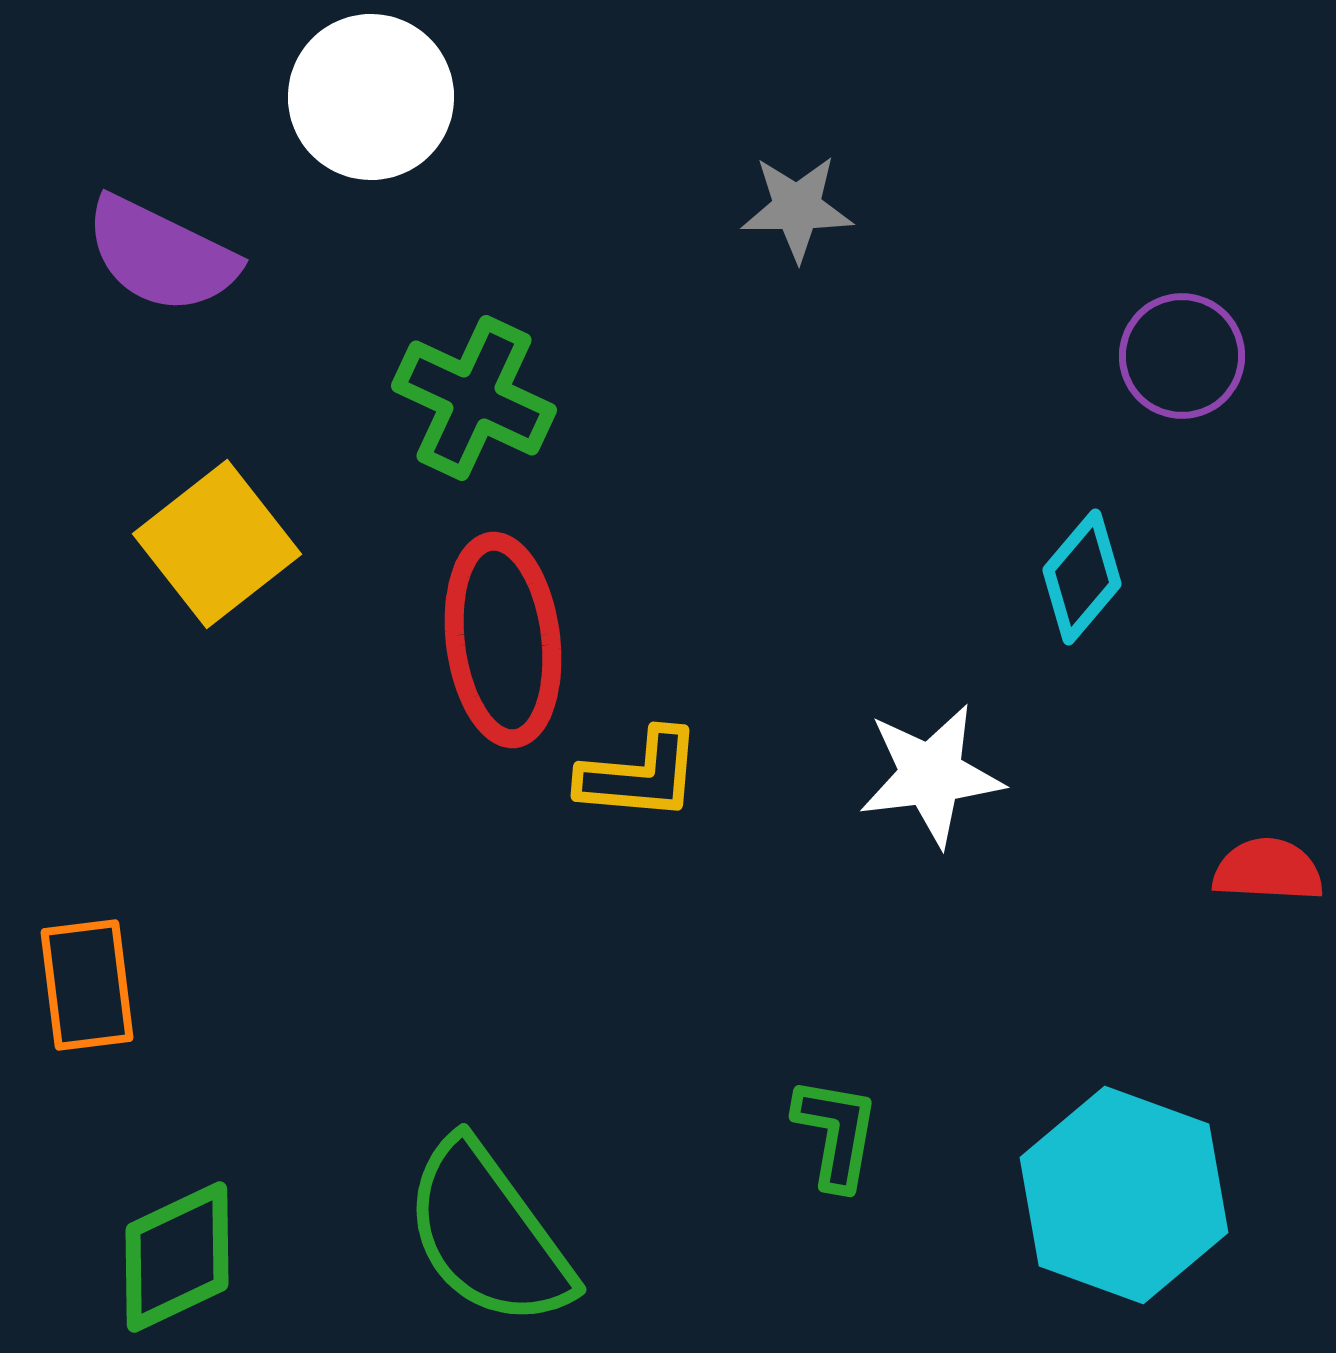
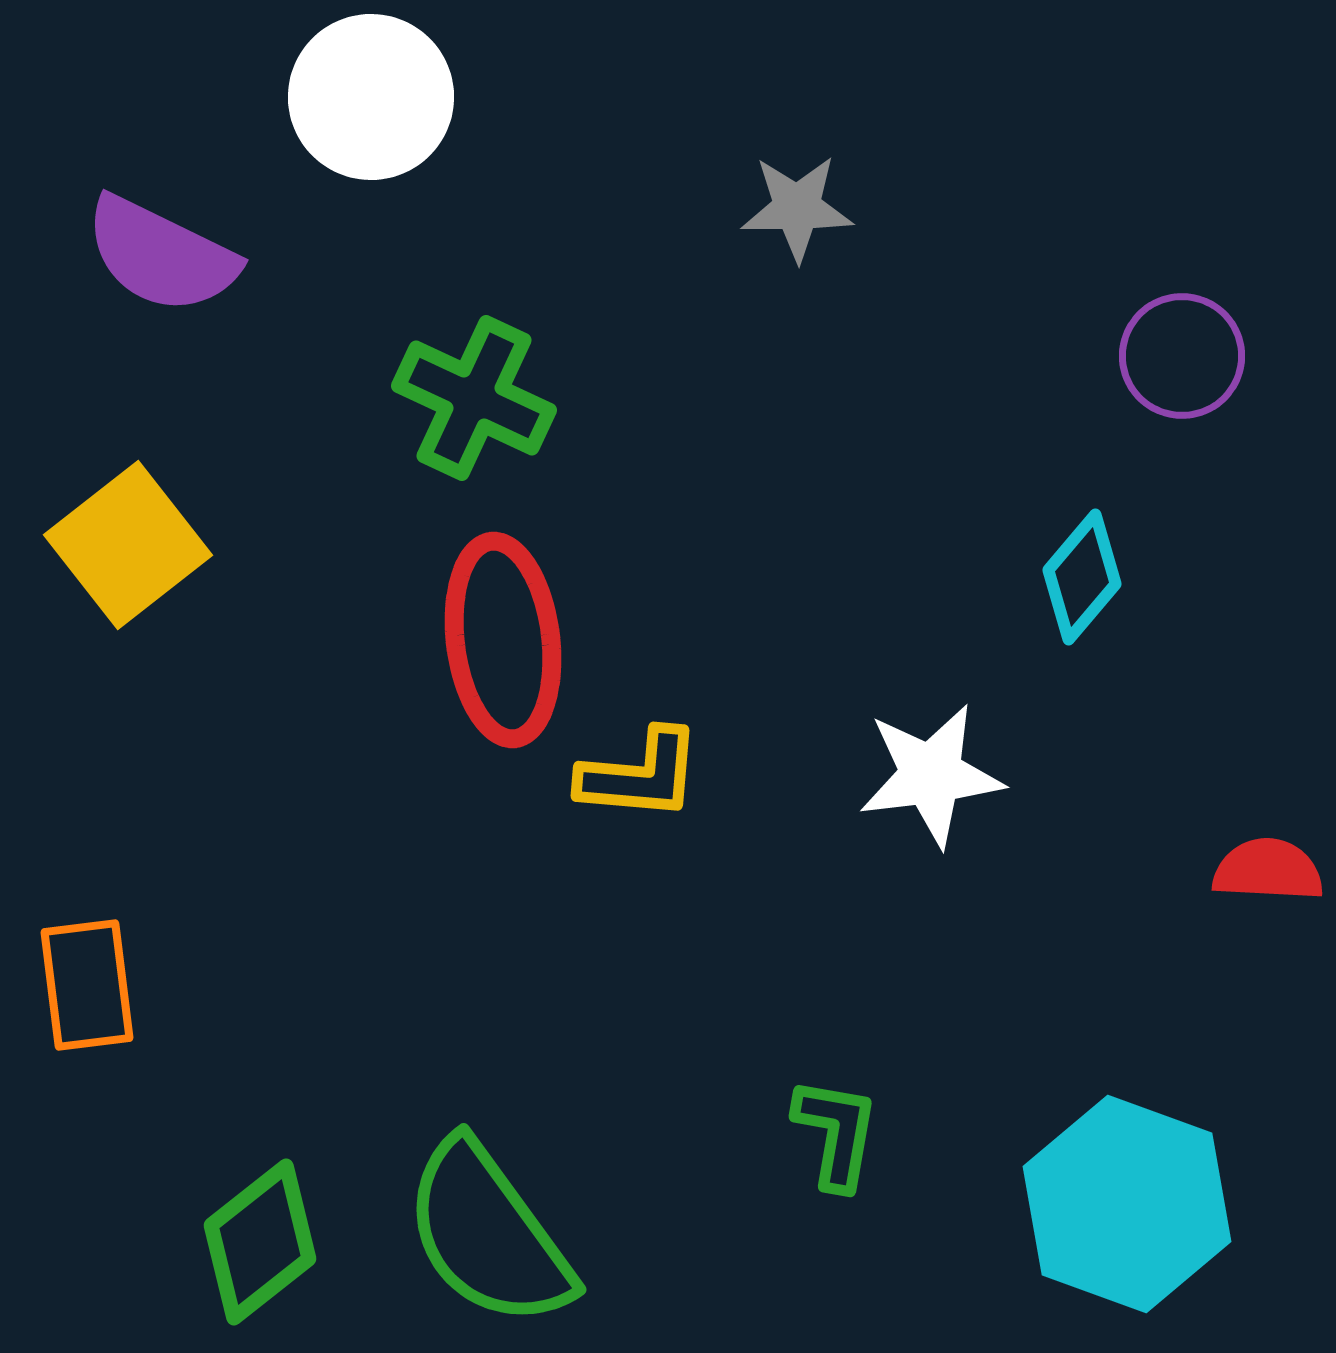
yellow square: moved 89 px left, 1 px down
cyan hexagon: moved 3 px right, 9 px down
green diamond: moved 83 px right, 15 px up; rotated 13 degrees counterclockwise
